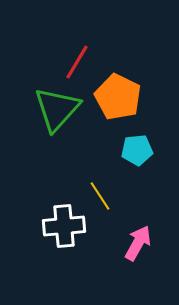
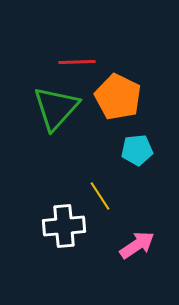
red line: rotated 57 degrees clockwise
green triangle: moved 1 px left, 1 px up
pink arrow: moved 1 px left, 2 px down; rotated 27 degrees clockwise
